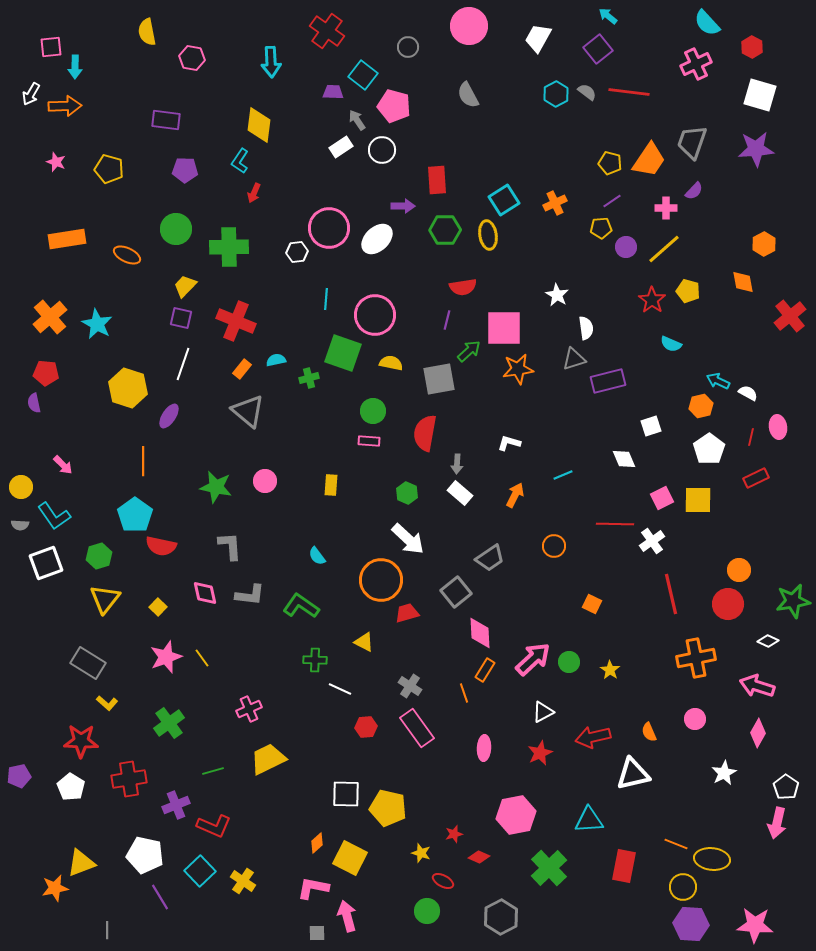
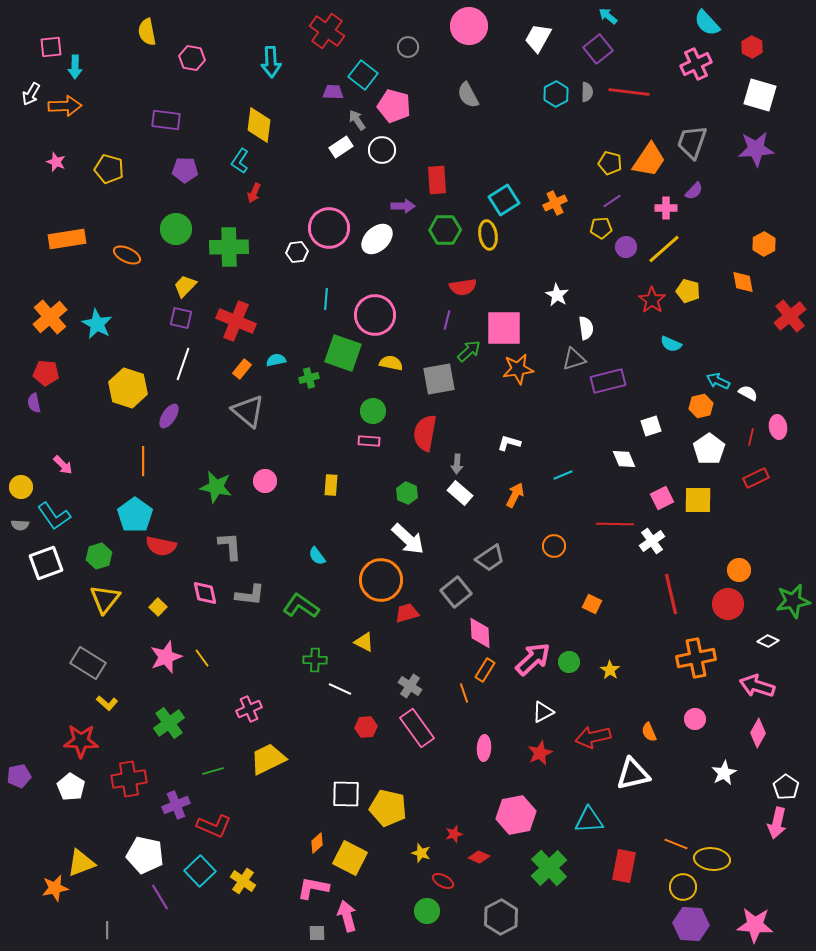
gray semicircle at (587, 92): rotated 54 degrees clockwise
